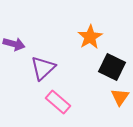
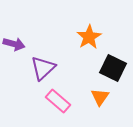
orange star: moved 1 px left
black square: moved 1 px right, 1 px down
orange triangle: moved 20 px left
pink rectangle: moved 1 px up
